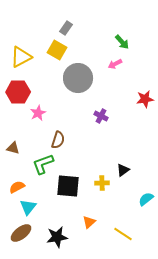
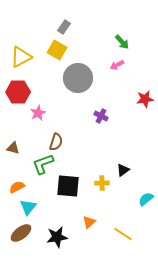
gray rectangle: moved 2 px left, 1 px up
pink arrow: moved 2 px right, 1 px down
brown semicircle: moved 2 px left, 2 px down
